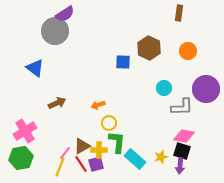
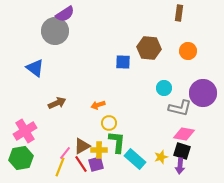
brown hexagon: rotated 20 degrees counterclockwise
purple circle: moved 3 px left, 4 px down
gray L-shape: moved 2 px left, 1 px down; rotated 15 degrees clockwise
pink diamond: moved 2 px up
